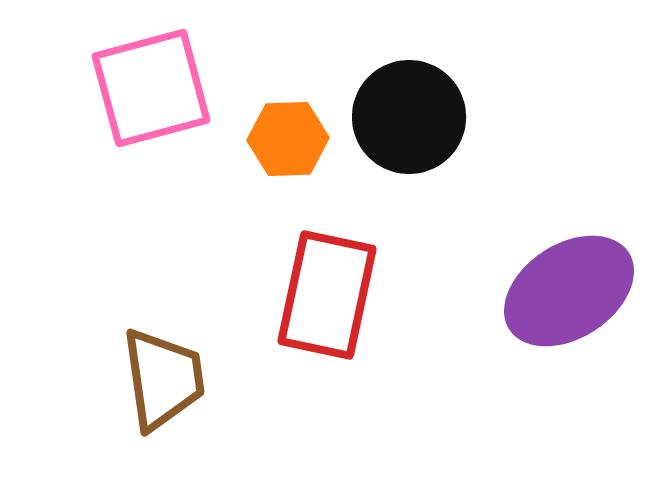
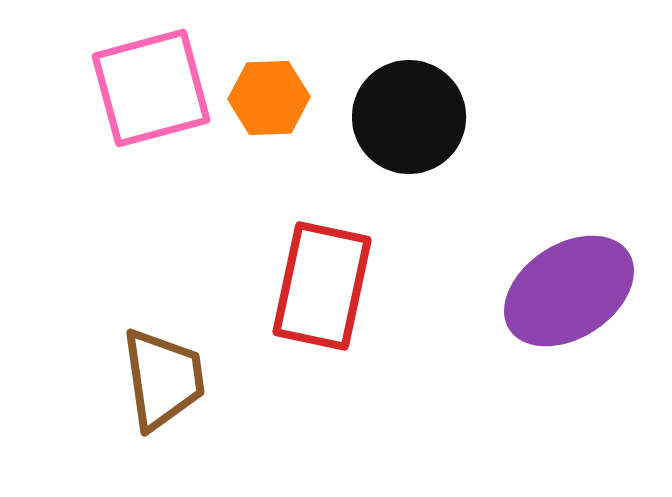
orange hexagon: moved 19 px left, 41 px up
red rectangle: moved 5 px left, 9 px up
